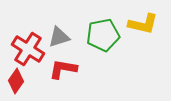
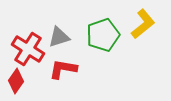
yellow L-shape: rotated 52 degrees counterclockwise
green pentagon: rotated 8 degrees counterclockwise
